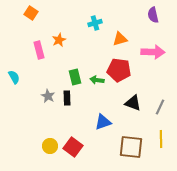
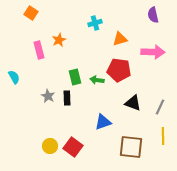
yellow line: moved 2 px right, 3 px up
